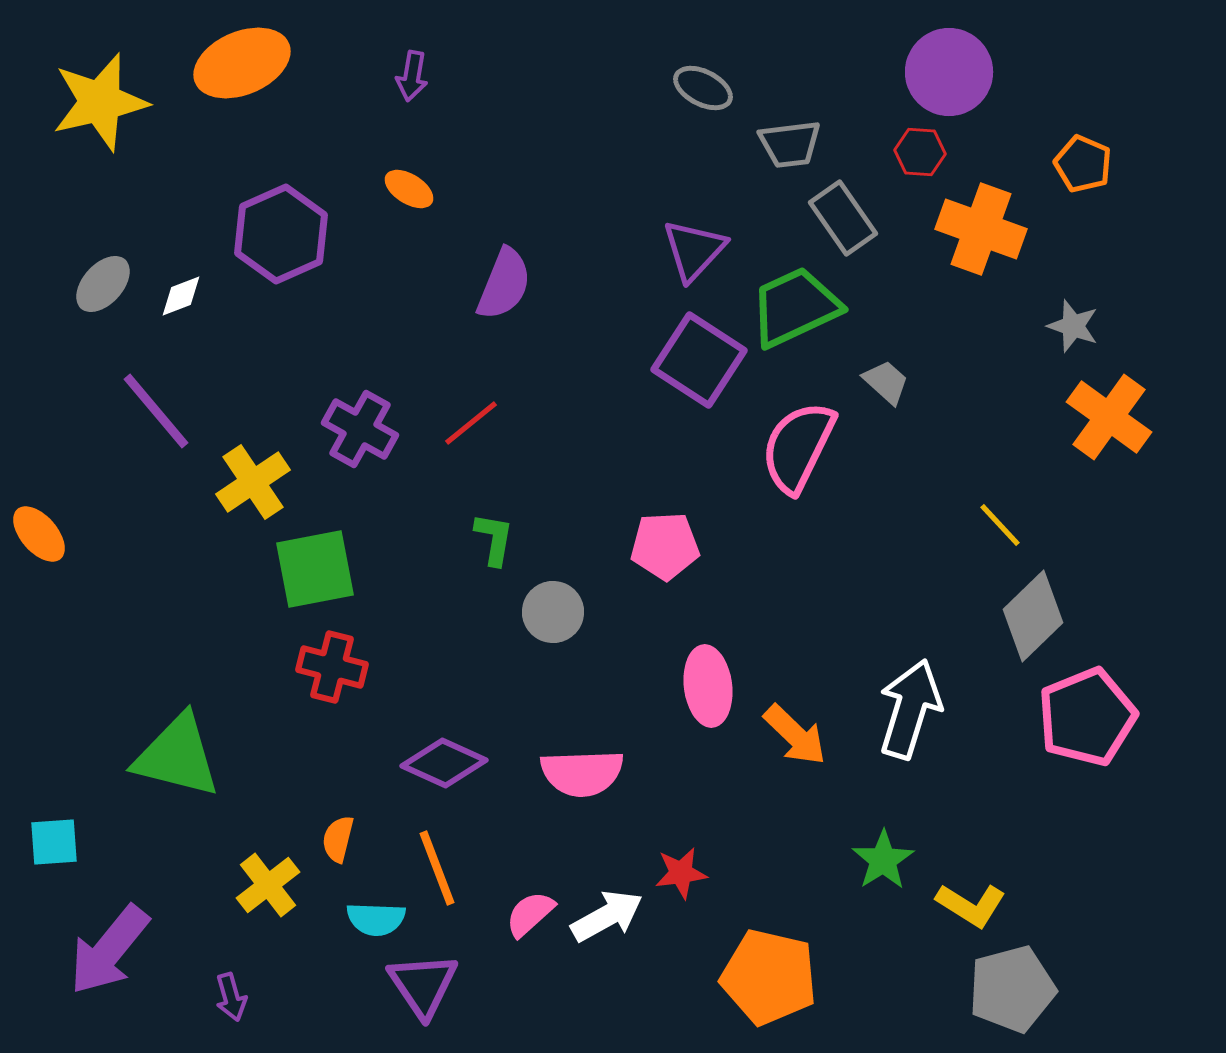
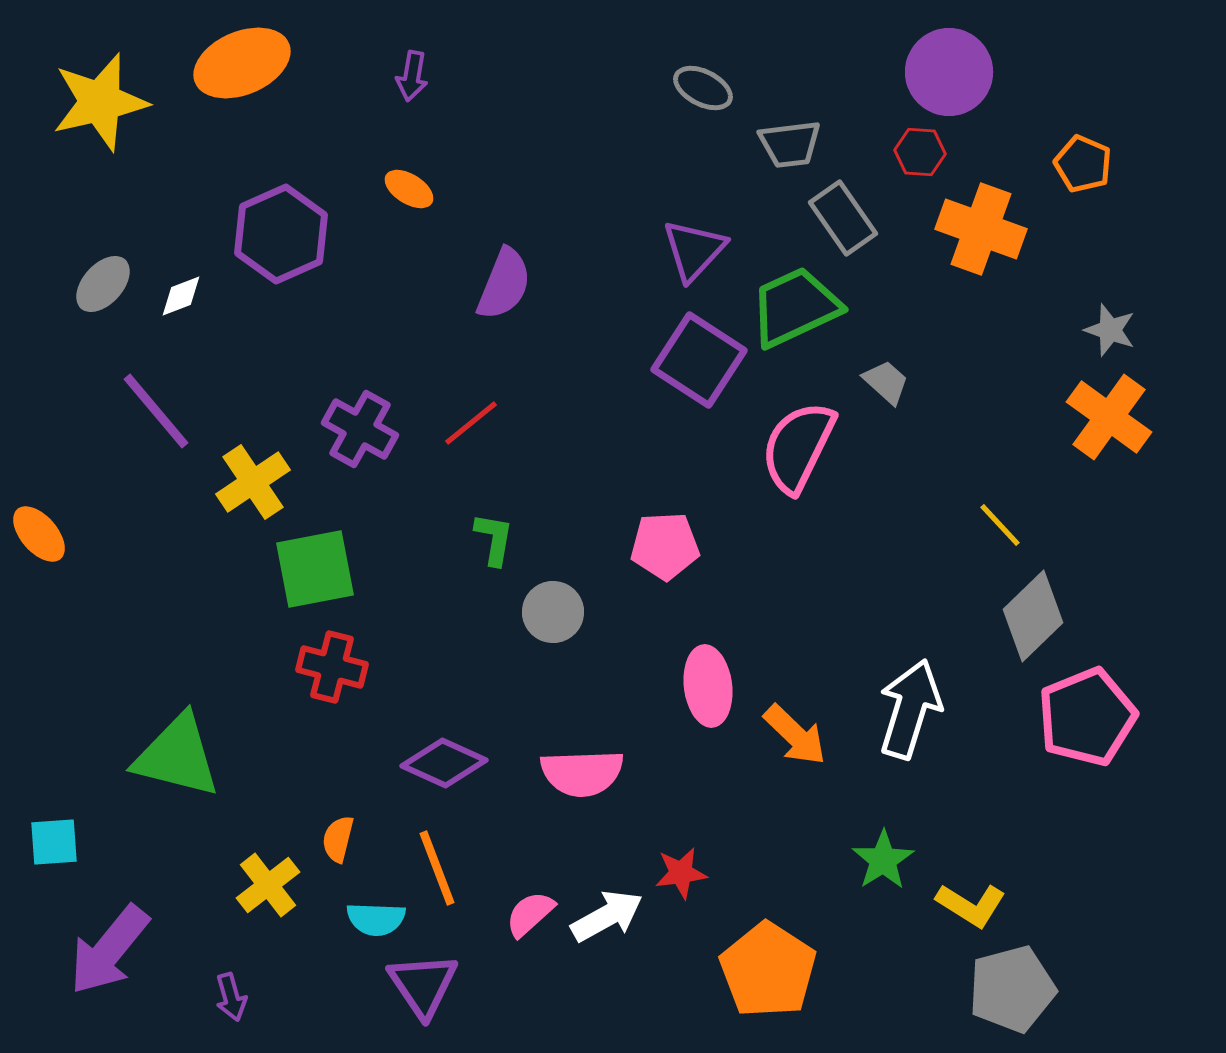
gray star at (1073, 326): moved 37 px right, 4 px down
orange pentagon at (769, 977): moved 1 px left, 7 px up; rotated 20 degrees clockwise
